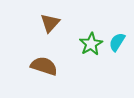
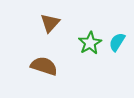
green star: moved 1 px left, 1 px up
